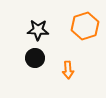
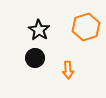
orange hexagon: moved 1 px right, 1 px down
black star: moved 1 px right; rotated 30 degrees clockwise
